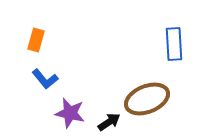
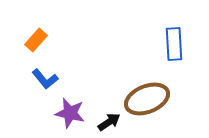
orange rectangle: rotated 25 degrees clockwise
